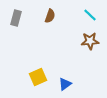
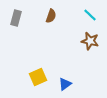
brown semicircle: moved 1 px right
brown star: rotated 18 degrees clockwise
